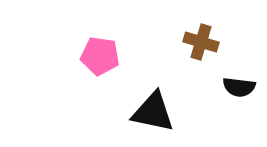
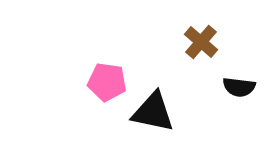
brown cross: rotated 24 degrees clockwise
pink pentagon: moved 7 px right, 26 px down
